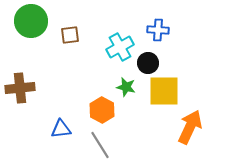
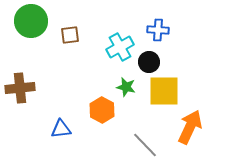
black circle: moved 1 px right, 1 px up
gray line: moved 45 px right; rotated 12 degrees counterclockwise
